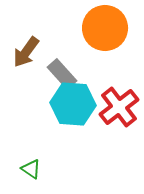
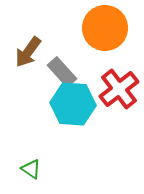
brown arrow: moved 2 px right
gray rectangle: moved 2 px up
red cross: moved 18 px up
